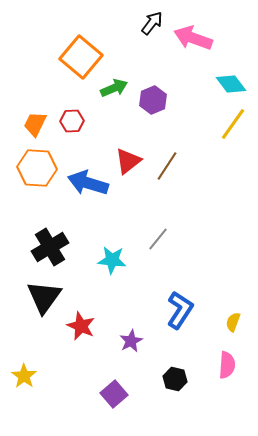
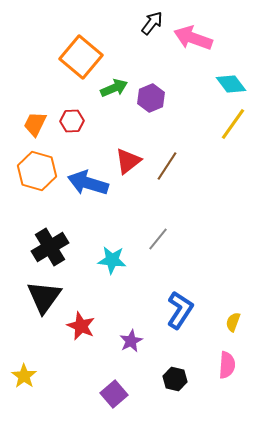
purple hexagon: moved 2 px left, 2 px up
orange hexagon: moved 3 px down; rotated 12 degrees clockwise
